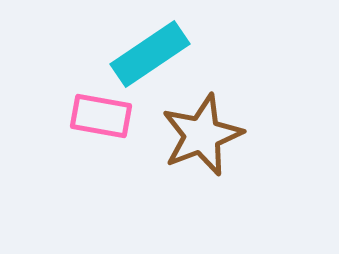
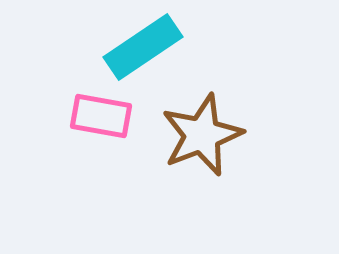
cyan rectangle: moved 7 px left, 7 px up
